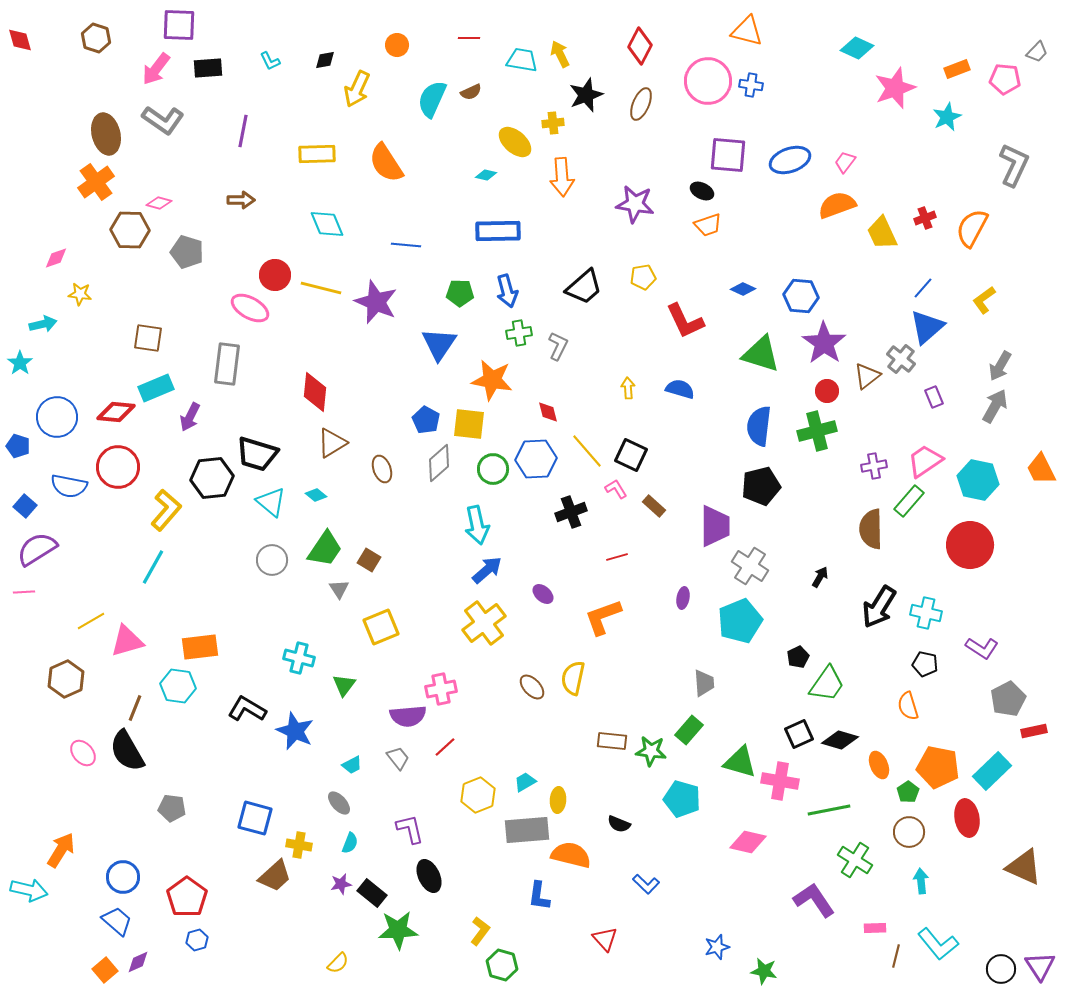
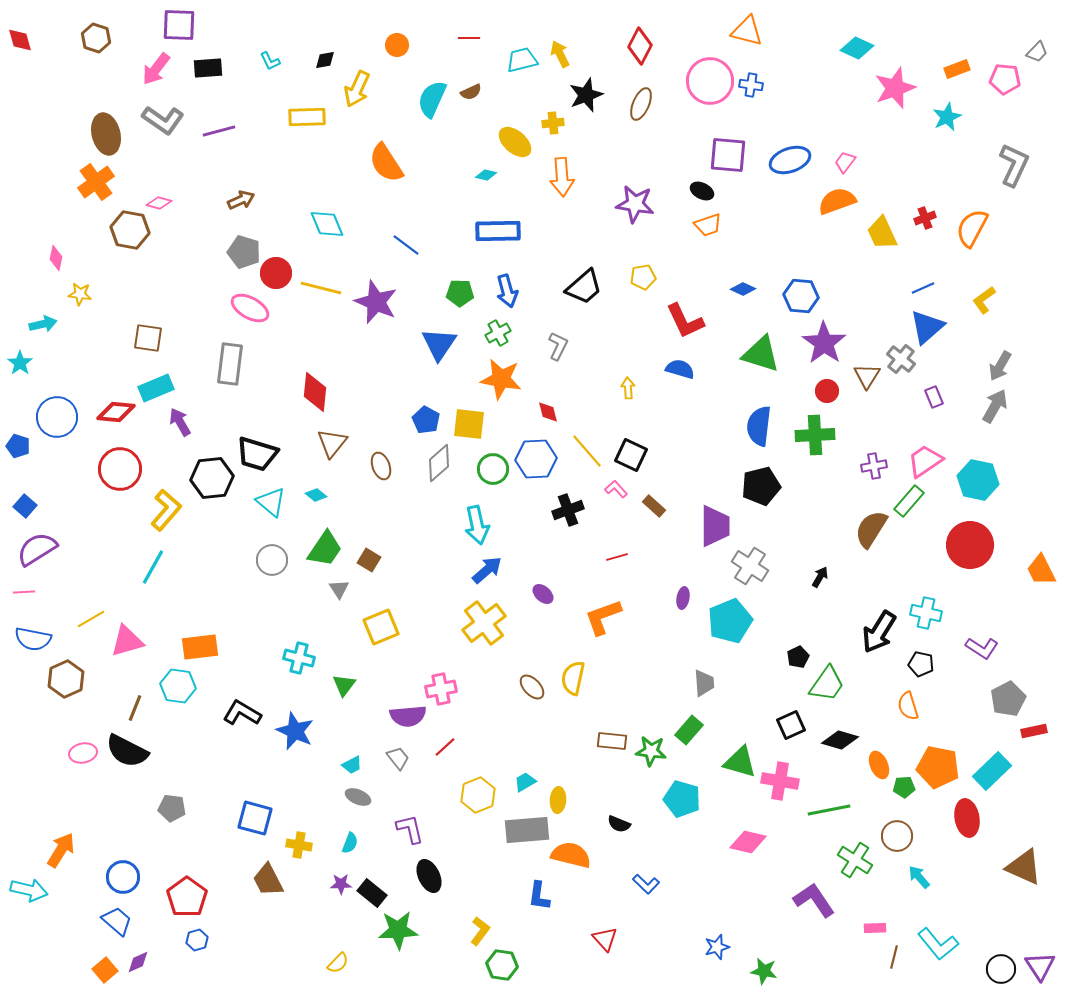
cyan trapezoid at (522, 60): rotated 24 degrees counterclockwise
pink circle at (708, 81): moved 2 px right
purple line at (243, 131): moved 24 px left; rotated 64 degrees clockwise
yellow rectangle at (317, 154): moved 10 px left, 37 px up
brown arrow at (241, 200): rotated 24 degrees counterclockwise
orange semicircle at (837, 205): moved 4 px up
brown hexagon at (130, 230): rotated 9 degrees clockwise
blue line at (406, 245): rotated 32 degrees clockwise
gray pentagon at (187, 252): moved 57 px right
pink diamond at (56, 258): rotated 60 degrees counterclockwise
red circle at (275, 275): moved 1 px right, 2 px up
blue line at (923, 288): rotated 25 degrees clockwise
green cross at (519, 333): moved 21 px left; rotated 20 degrees counterclockwise
gray rectangle at (227, 364): moved 3 px right
brown triangle at (867, 376): rotated 20 degrees counterclockwise
orange star at (492, 380): moved 9 px right, 1 px up
blue semicircle at (680, 389): moved 20 px up
purple arrow at (190, 417): moved 10 px left, 5 px down; rotated 124 degrees clockwise
green cross at (817, 431): moved 2 px left, 4 px down; rotated 12 degrees clockwise
brown triangle at (332, 443): rotated 20 degrees counterclockwise
red circle at (118, 467): moved 2 px right, 2 px down
brown ellipse at (382, 469): moved 1 px left, 3 px up
orange trapezoid at (1041, 469): moved 101 px down
blue semicircle at (69, 486): moved 36 px left, 153 px down
pink L-shape at (616, 489): rotated 10 degrees counterclockwise
black cross at (571, 512): moved 3 px left, 2 px up
brown semicircle at (871, 529): rotated 33 degrees clockwise
black arrow at (879, 607): moved 25 px down
yellow line at (91, 621): moved 2 px up
cyan pentagon at (740, 621): moved 10 px left
black pentagon at (925, 664): moved 4 px left
black L-shape at (247, 709): moved 5 px left, 4 px down
black square at (799, 734): moved 8 px left, 9 px up
black semicircle at (127, 751): rotated 33 degrees counterclockwise
pink ellipse at (83, 753): rotated 60 degrees counterclockwise
green pentagon at (908, 792): moved 4 px left, 5 px up; rotated 30 degrees clockwise
gray ellipse at (339, 803): moved 19 px right, 6 px up; rotated 25 degrees counterclockwise
brown circle at (909, 832): moved 12 px left, 4 px down
brown trapezoid at (275, 876): moved 7 px left, 4 px down; rotated 105 degrees clockwise
cyan arrow at (921, 881): moved 2 px left, 4 px up; rotated 35 degrees counterclockwise
purple star at (341, 884): rotated 10 degrees clockwise
brown line at (896, 956): moved 2 px left, 1 px down
green hexagon at (502, 965): rotated 8 degrees counterclockwise
